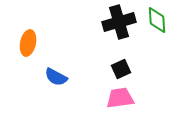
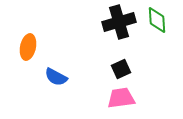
orange ellipse: moved 4 px down
pink trapezoid: moved 1 px right
